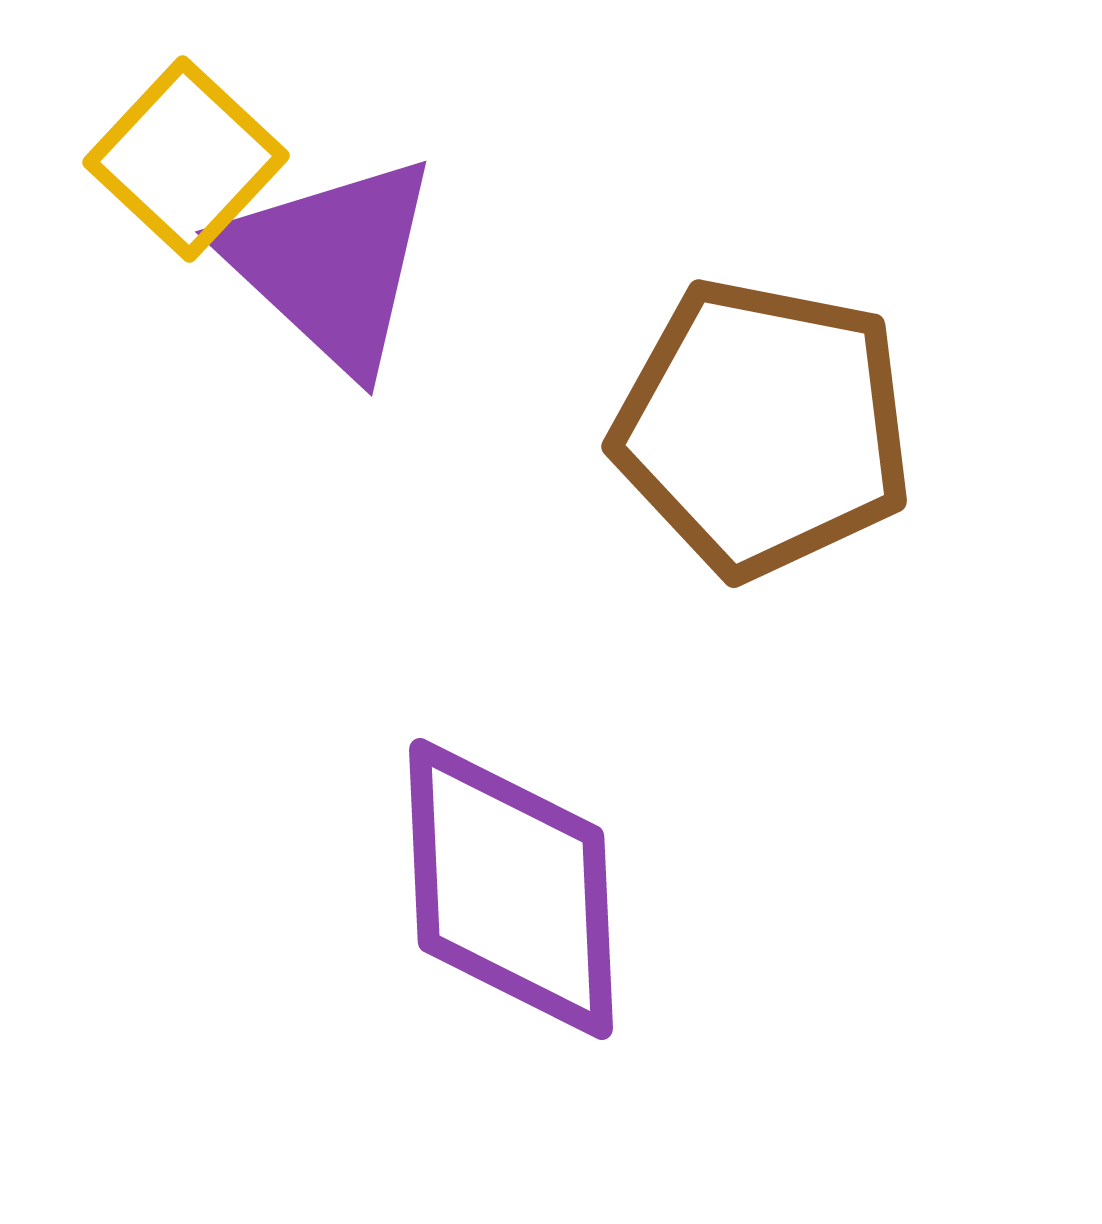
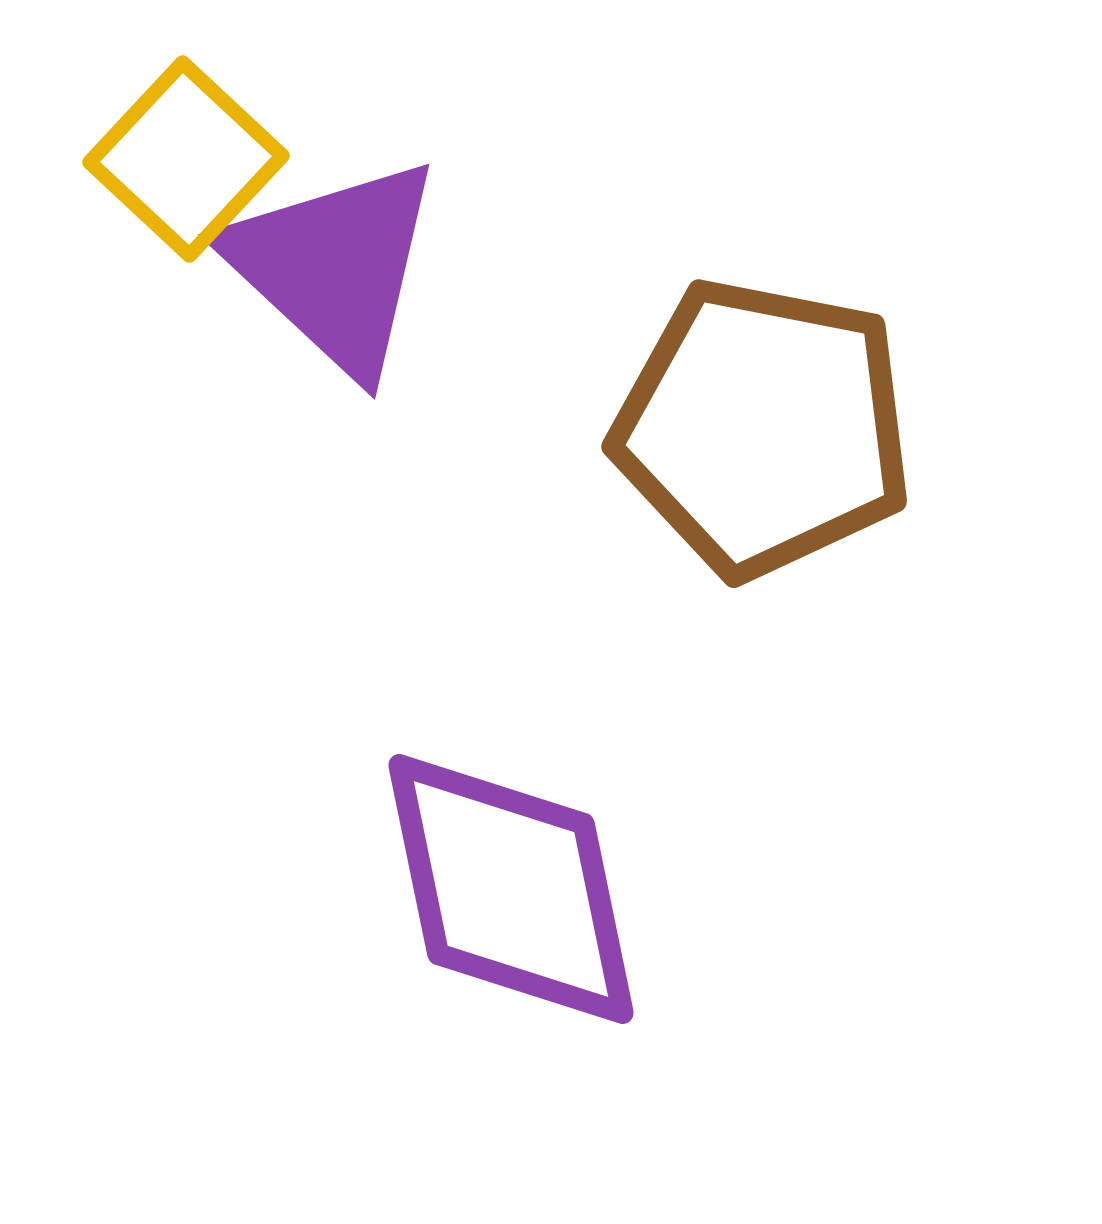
purple triangle: moved 3 px right, 3 px down
purple diamond: rotated 9 degrees counterclockwise
